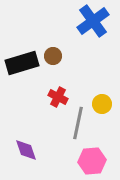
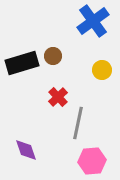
red cross: rotated 18 degrees clockwise
yellow circle: moved 34 px up
